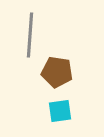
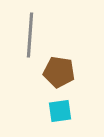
brown pentagon: moved 2 px right
